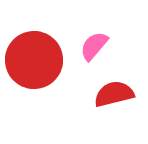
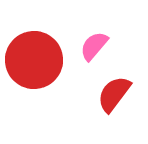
red semicircle: rotated 39 degrees counterclockwise
